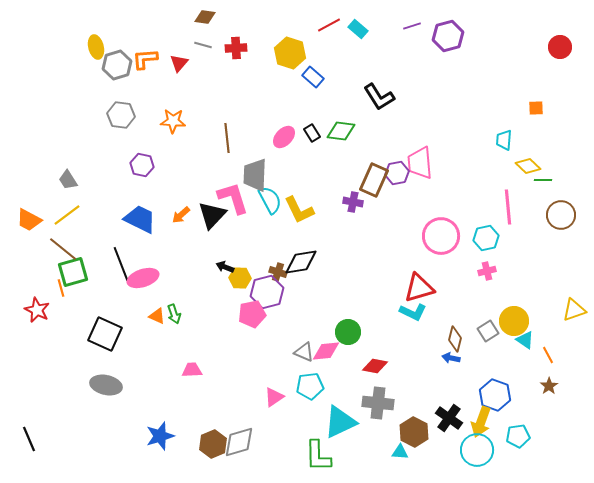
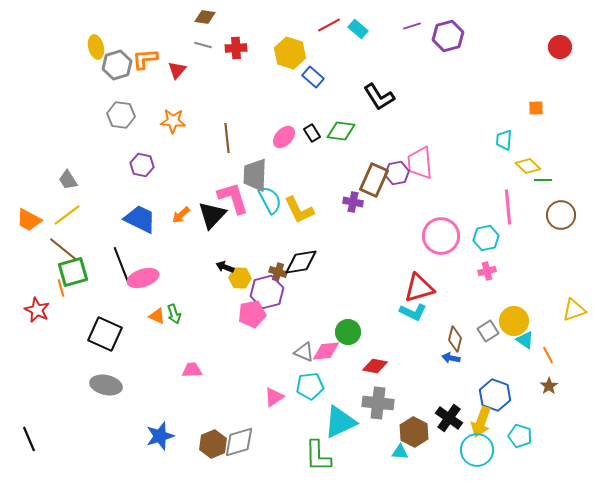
red triangle at (179, 63): moved 2 px left, 7 px down
cyan pentagon at (518, 436): moved 2 px right; rotated 25 degrees clockwise
